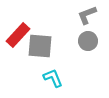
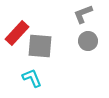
gray L-shape: moved 4 px left, 1 px up
red rectangle: moved 1 px left, 2 px up
cyan L-shape: moved 21 px left
